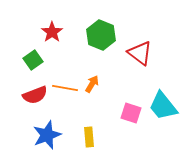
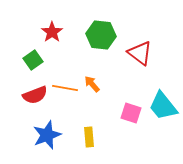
green hexagon: rotated 16 degrees counterclockwise
orange arrow: rotated 72 degrees counterclockwise
